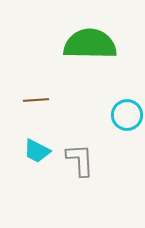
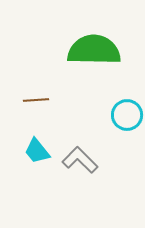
green semicircle: moved 4 px right, 6 px down
cyan trapezoid: rotated 24 degrees clockwise
gray L-shape: rotated 42 degrees counterclockwise
